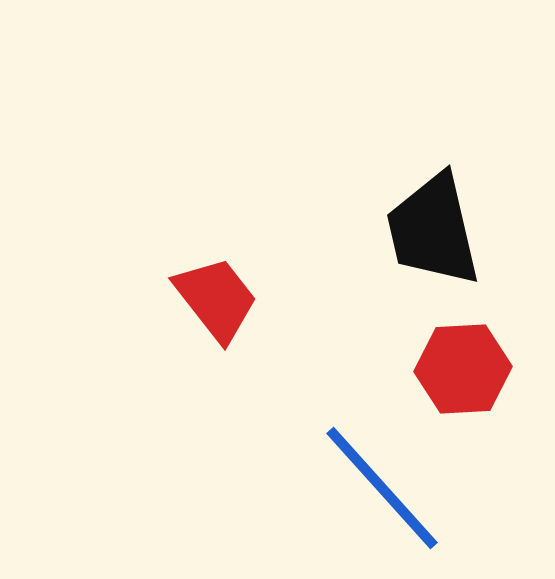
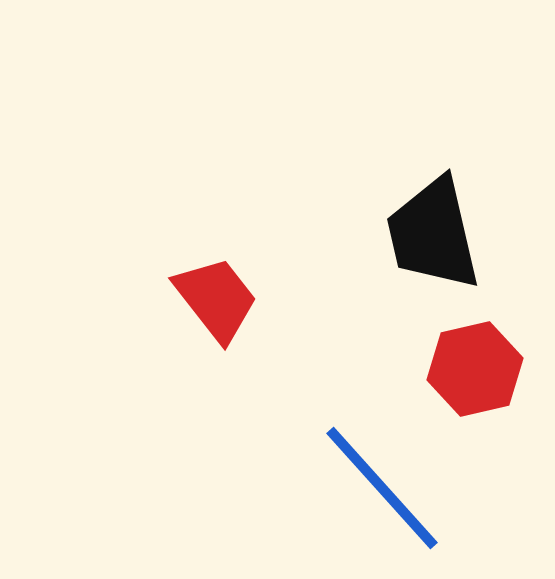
black trapezoid: moved 4 px down
red hexagon: moved 12 px right; rotated 10 degrees counterclockwise
